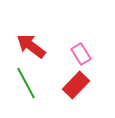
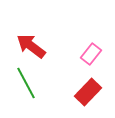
pink rectangle: moved 10 px right; rotated 70 degrees clockwise
red rectangle: moved 12 px right, 7 px down
